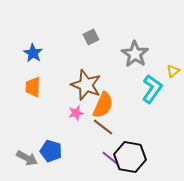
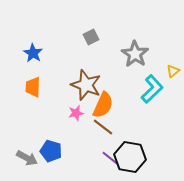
cyan L-shape: rotated 12 degrees clockwise
